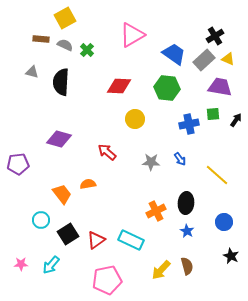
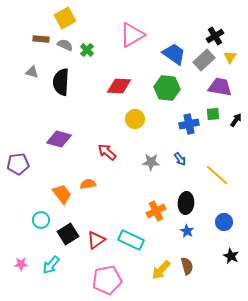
yellow triangle: moved 2 px right, 2 px up; rotated 40 degrees clockwise
